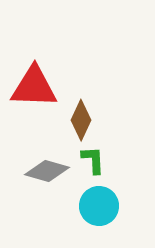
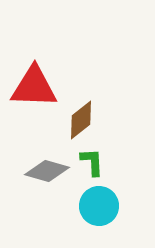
brown diamond: rotated 27 degrees clockwise
green L-shape: moved 1 px left, 2 px down
